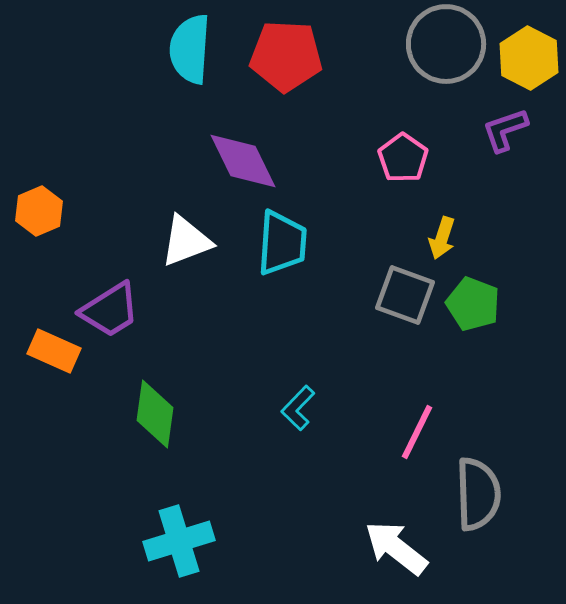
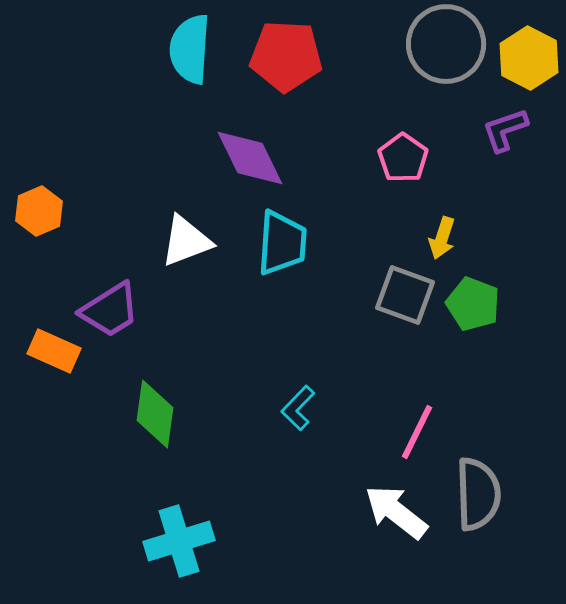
purple diamond: moved 7 px right, 3 px up
white arrow: moved 36 px up
